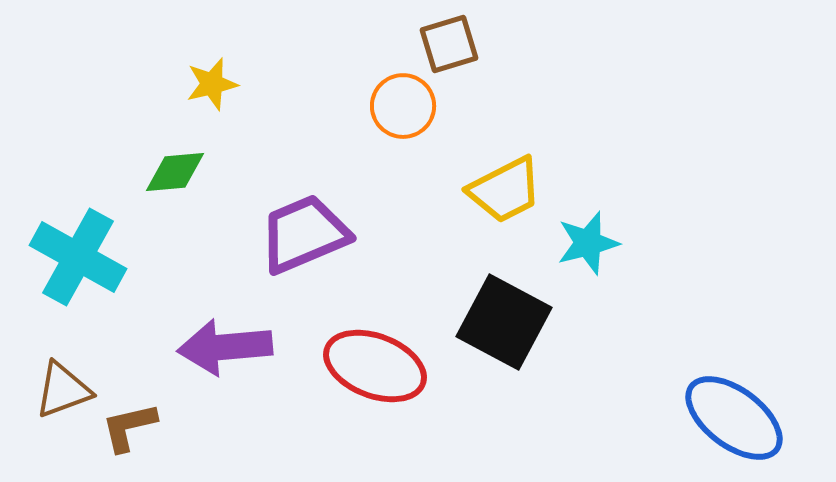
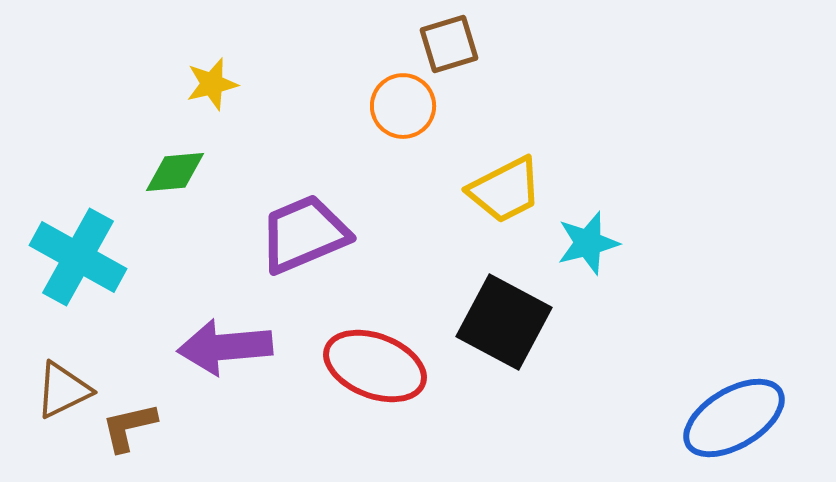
brown triangle: rotated 6 degrees counterclockwise
blue ellipse: rotated 68 degrees counterclockwise
